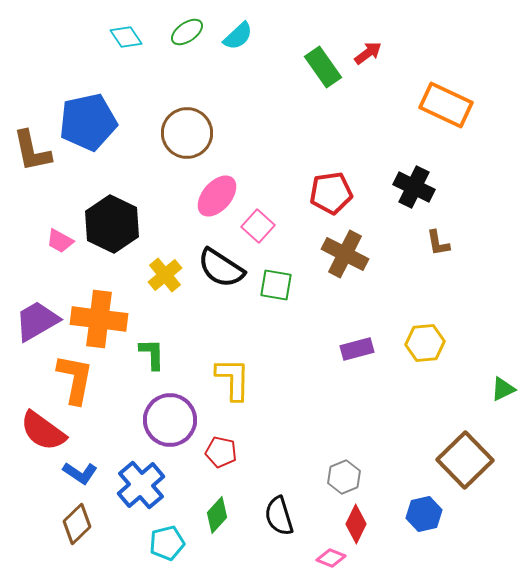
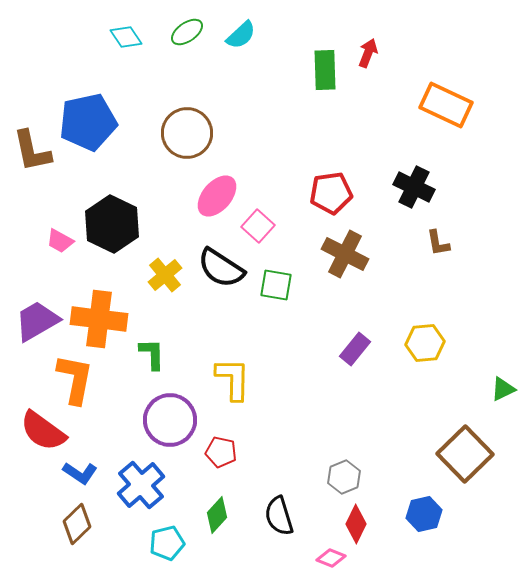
cyan semicircle at (238, 36): moved 3 px right, 1 px up
red arrow at (368, 53): rotated 32 degrees counterclockwise
green rectangle at (323, 67): moved 2 px right, 3 px down; rotated 33 degrees clockwise
purple rectangle at (357, 349): moved 2 px left; rotated 36 degrees counterclockwise
brown square at (465, 460): moved 6 px up
